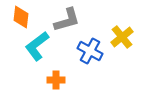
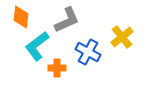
gray L-shape: rotated 8 degrees counterclockwise
blue cross: moved 2 px left, 1 px down
orange cross: moved 1 px right, 12 px up
